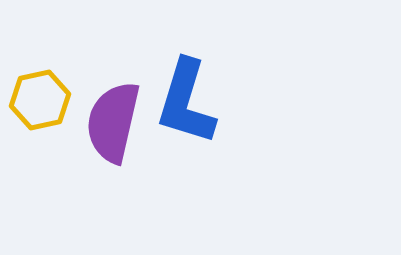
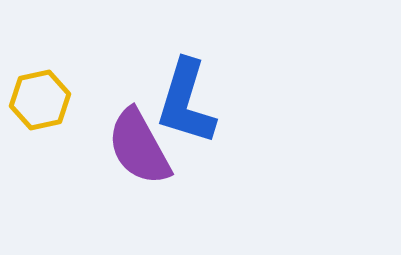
purple semicircle: moved 26 px right, 25 px down; rotated 42 degrees counterclockwise
